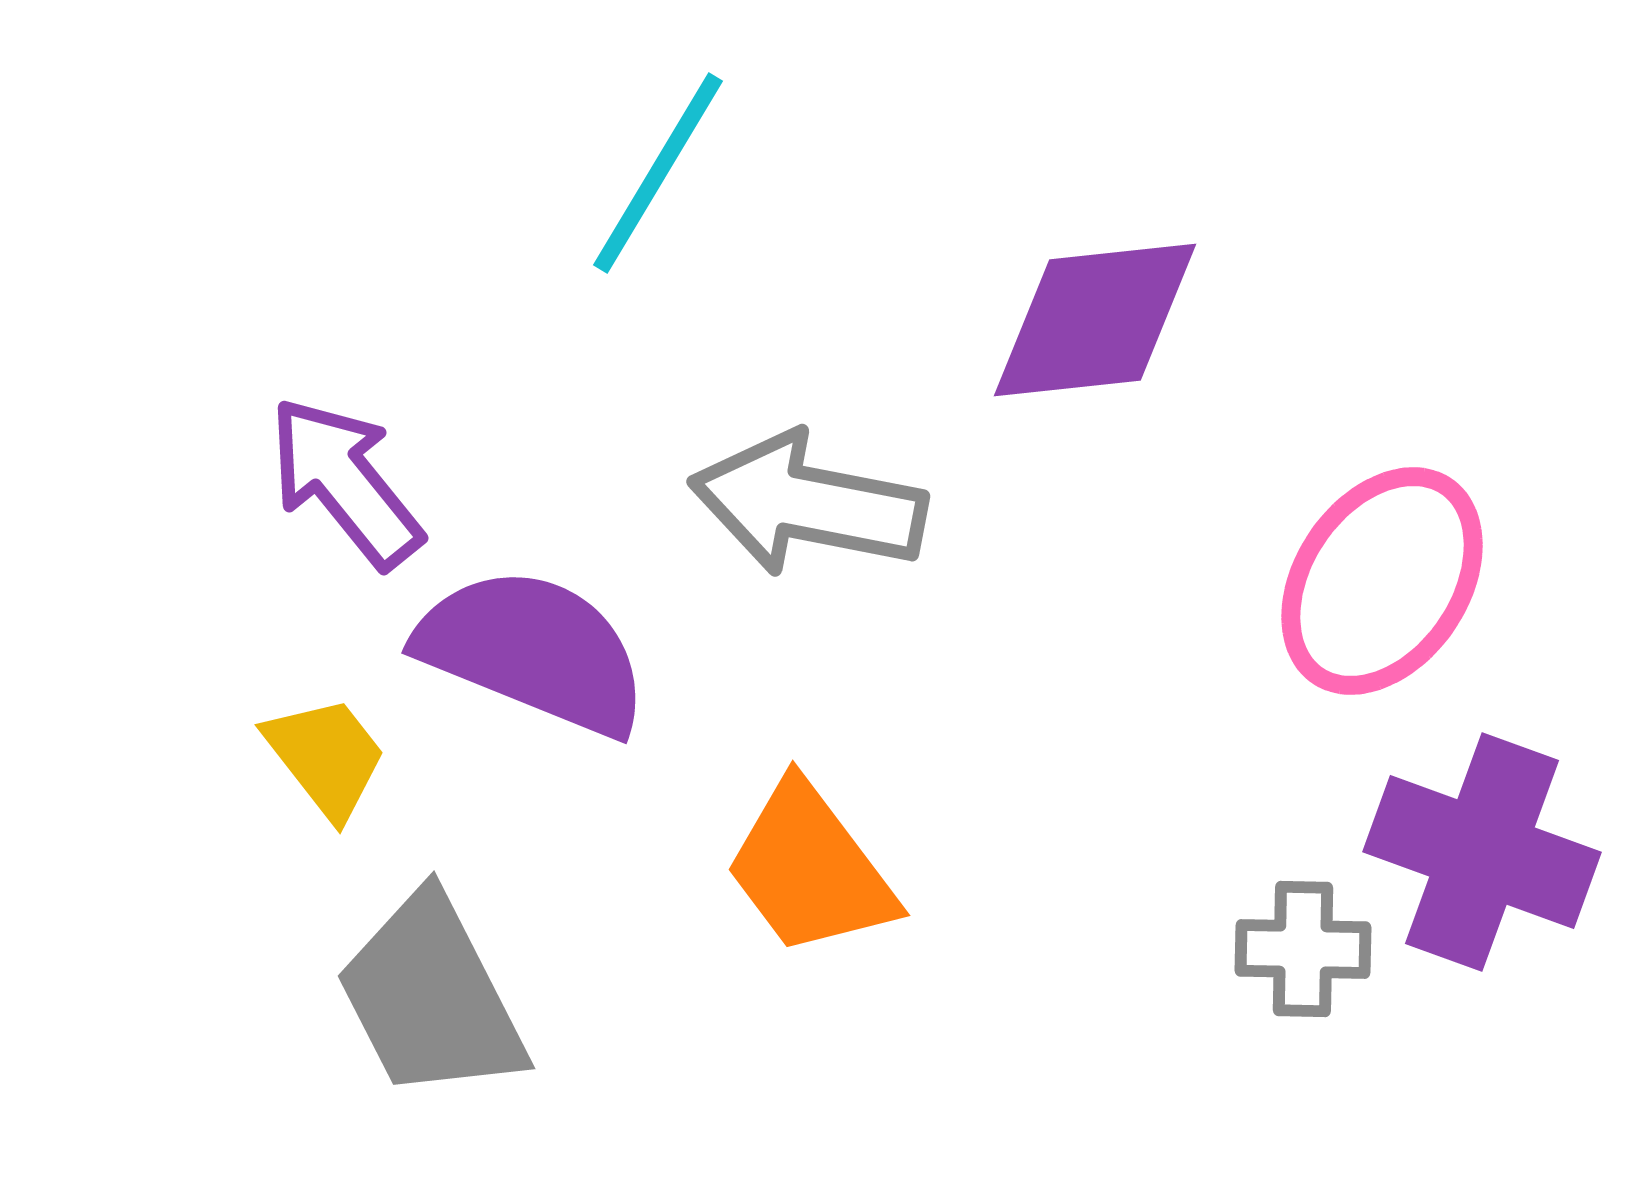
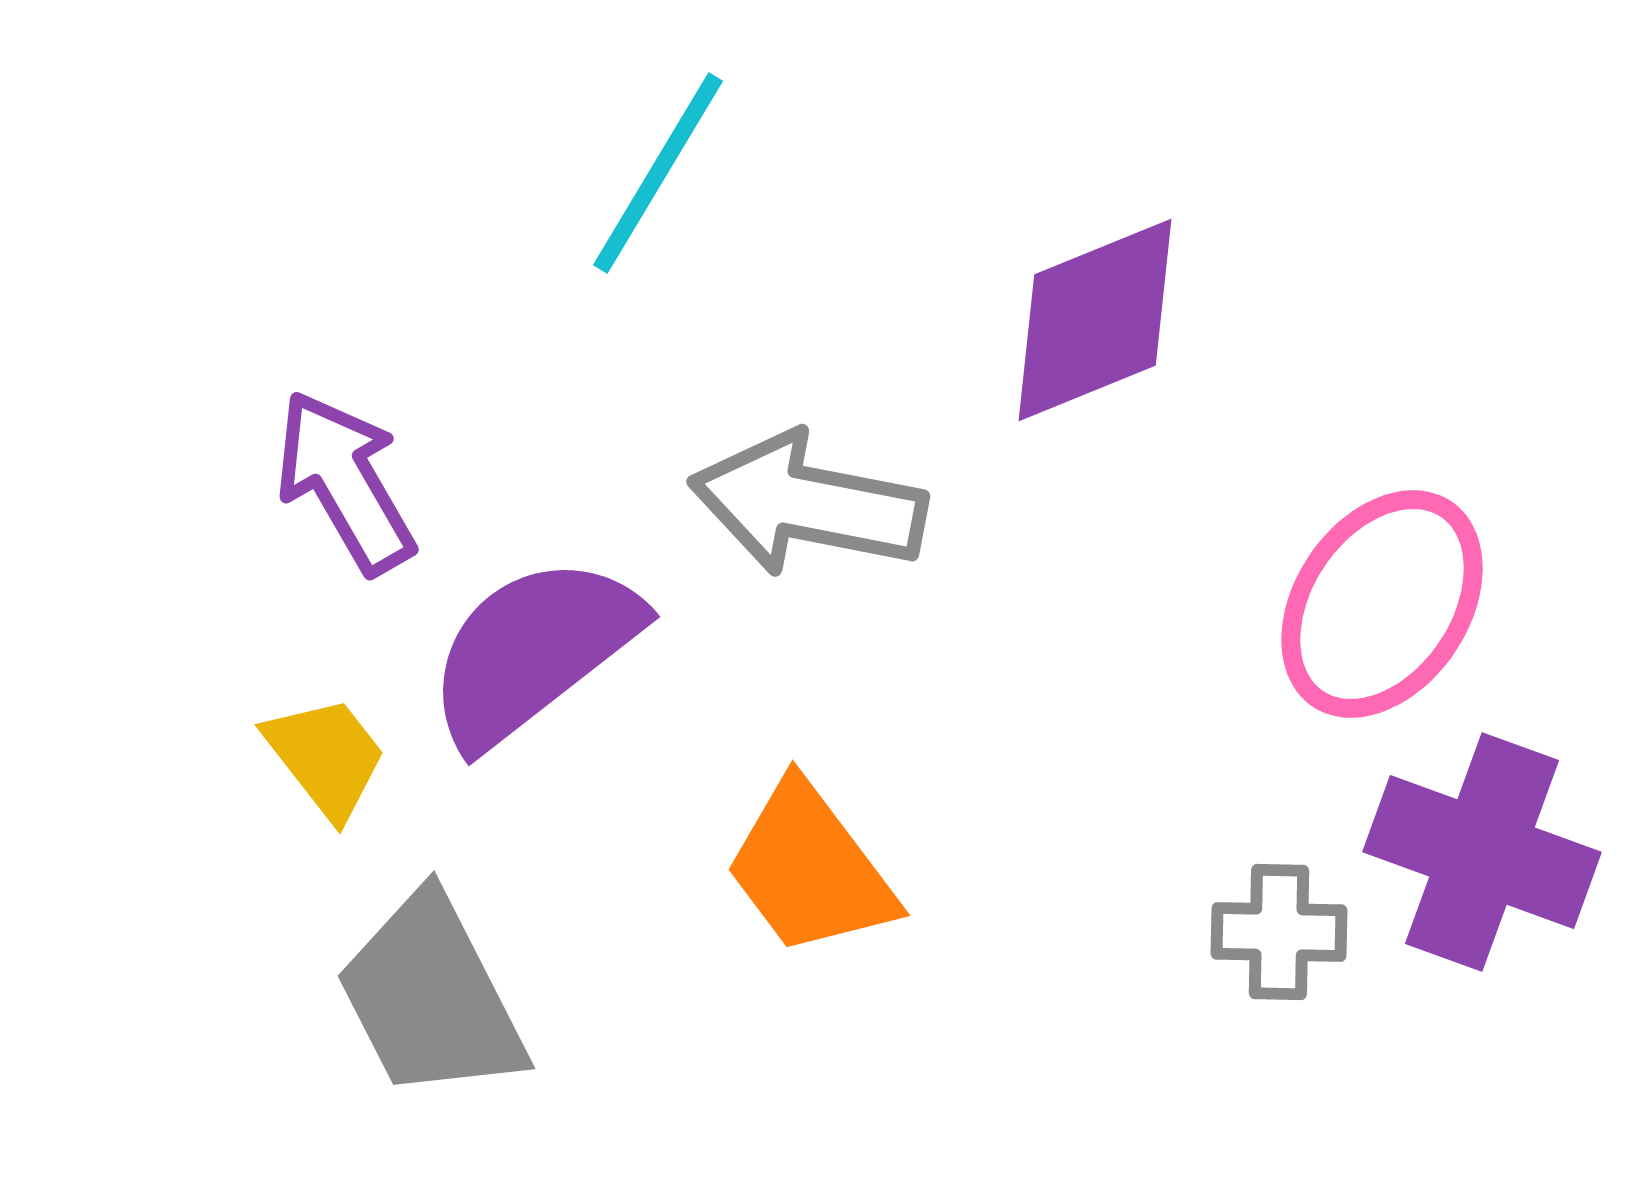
purple diamond: rotated 16 degrees counterclockwise
purple arrow: rotated 9 degrees clockwise
pink ellipse: moved 23 px down
purple semicircle: rotated 60 degrees counterclockwise
gray cross: moved 24 px left, 17 px up
